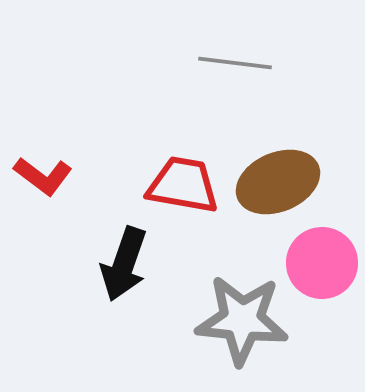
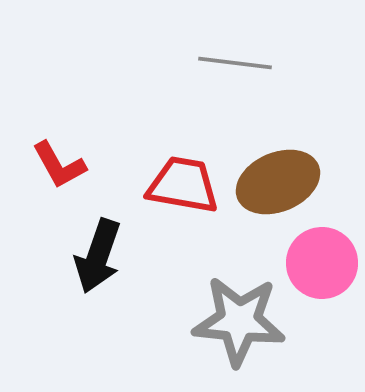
red L-shape: moved 16 px right, 11 px up; rotated 24 degrees clockwise
black arrow: moved 26 px left, 8 px up
gray star: moved 3 px left, 1 px down
